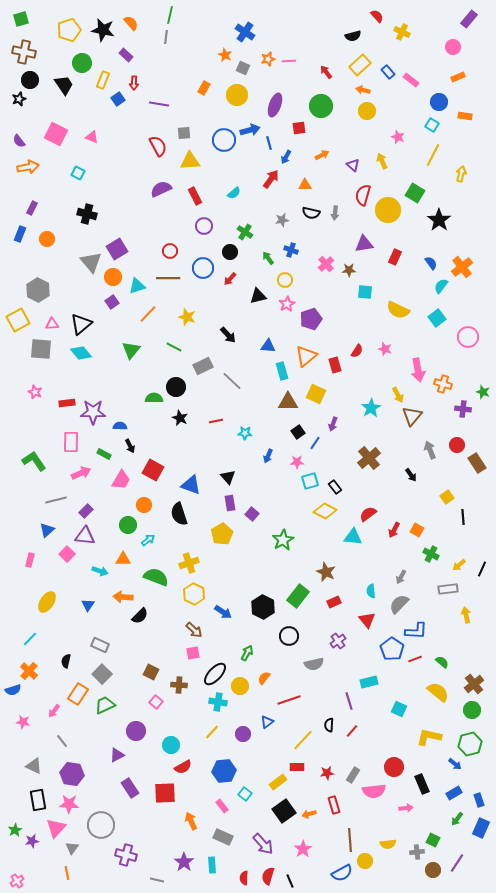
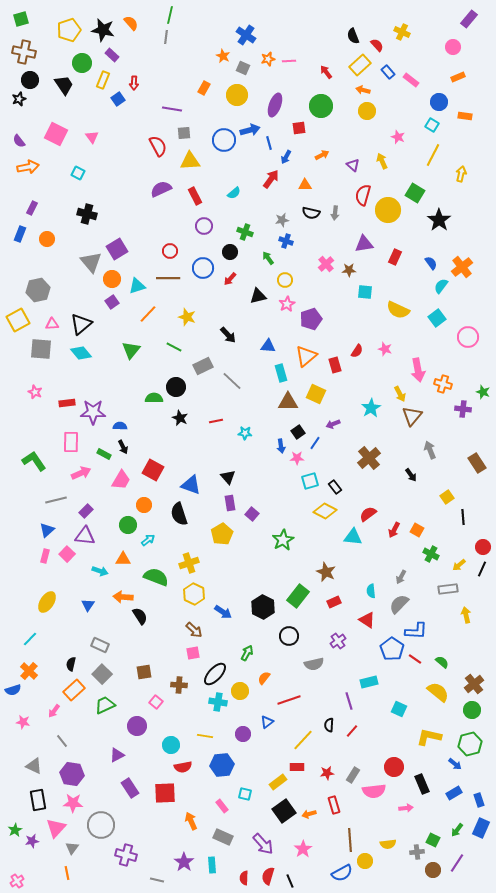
red semicircle at (377, 16): moved 29 px down
blue cross at (245, 32): moved 1 px right, 3 px down
black semicircle at (353, 36): rotated 84 degrees clockwise
purple rectangle at (126, 55): moved 14 px left
orange star at (225, 55): moved 2 px left, 1 px down
purple line at (159, 104): moved 13 px right, 5 px down
pink triangle at (92, 137): rotated 32 degrees clockwise
green cross at (245, 232): rotated 14 degrees counterclockwise
blue cross at (291, 250): moved 5 px left, 9 px up
orange circle at (113, 277): moved 1 px left, 2 px down
gray hexagon at (38, 290): rotated 20 degrees clockwise
cyan rectangle at (282, 371): moved 1 px left, 2 px down
yellow arrow at (398, 395): moved 2 px right, 1 px up
purple arrow at (333, 424): rotated 48 degrees clockwise
red circle at (457, 445): moved 26 px right, 102 px down
black arrow at (130, 446): moved 7 px left, 1 px down
blue arrow at (268, 456): moved 13 px right, 10 px up; rotated 32 degrees counterclockwise
pink star at (297, 462): moved 4 px up
pink rectangle at (30, 560): moved 15 px right, 4 px up
black semicircle at (140, 616): rotated 78 degrees counterclockwise
red triangle at (367, 620): rotated 18 degrees counterclockwise
red line at (415, 659): rotated 56 degrees clockwise
black semicircle at (66, 661): moved 5 px right, 3 px down
brown square at (151, 672): moved 7 px left; rotated 35 degrees counterclockwise
yellow circle at (240, 686): moved 5 px down
orange rectangle at (78, 694): moved 4 px left, 4 px up; rotated 15 degrees clockwise
purple circle at (136, 731): moved 1 px right, 5 px up
yellow line at (212, 732): moved 7 px left, 4 px down; rotated 56 degrees clockwise
red semicircle at (183, 767): rotated 18 degrees clockwise
blue hexagon at (224, 771): moved 2 px left, 6 px up
cyan square at (245, 794): rotated 24 degrees counterclockwise
pink star at (69, 804): moved 4 px right, 1 px up
green arrow at (457, 819): moved 11 px down
